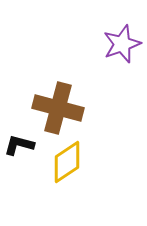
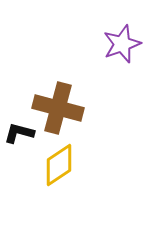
black L-shape: moved 12 px up
yellow diamond: moved 8 px left, 3 px down
